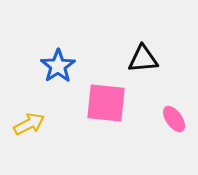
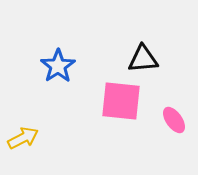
pink square: moved 15 px right, 2 px up
pink ellipse: moved 1 px down
yellow arrow: moved 6 px left, 14 px down
